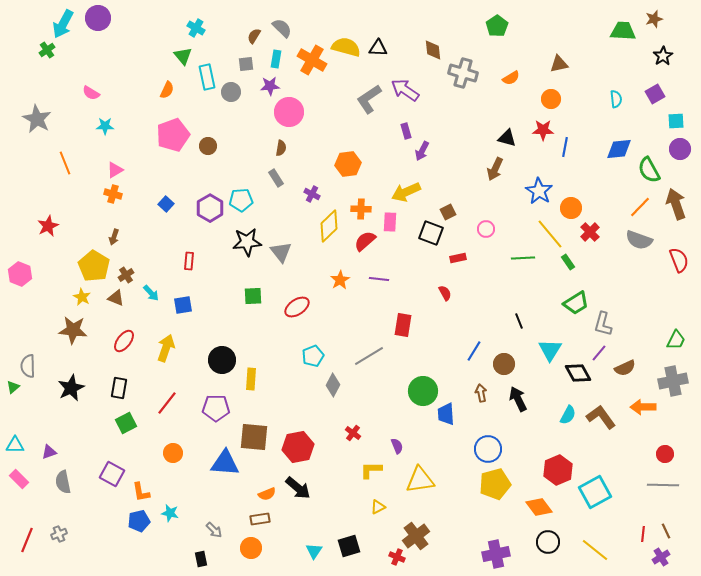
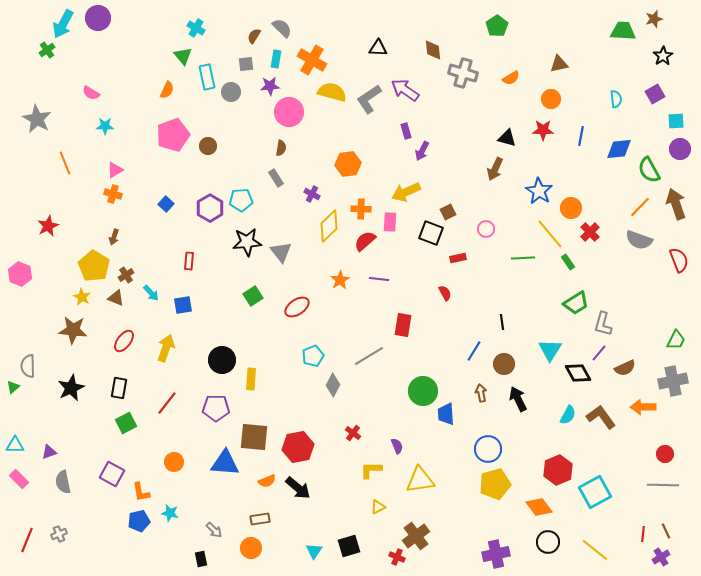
yellow semicircle at (346, 47): moved 14 px left, 45 px down
blue line at (565, 147): moved 16 px right, 11 px up
green square at (253, 296): rotated 30 degrees counterclockwise
black line at (519, 321): moved 17 px left, 1 px down; rotated 14 degrees clockwise
orange circle at (173, 453): moved 1 px right, 9 px down
orange semicircle at (267, 494): moved 13 px up
